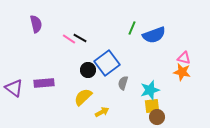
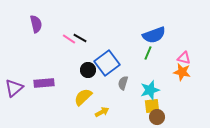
green line: moved 16 px right, 25 px down
purple triangle: rotated 42 degrees clockwise
